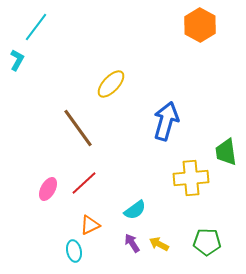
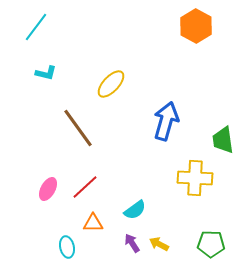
orange hexagon: moved 4 px left, 1 px down
cyan L-shape: moved 29 px right, 13 px down; rotated 75 degrees clockwise
green trapezoid: moved 3 px left, 12 px up
yellow cross: moved 4 px right; rotated 8 degrees clockwise
red line: moved 1 px right, 4 px down
orange triangle: moved 3 px right, 2 px up; rotated 25 degrees clockwise
green pentagon: moved 4 px right, 2 px down
cyan ellipse: moved 7 px left, 4 px up
